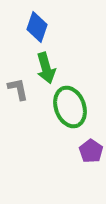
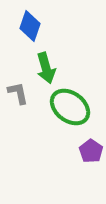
blue diamond: moved 7 px left, 1 px up
gray L-shape: moved 4 px down
green ellipse: rotated 33 degrees counterclockwise
